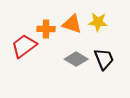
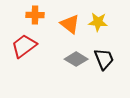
orange triangle: moved 2 px left; rotated 20 degrees clockwise
orange cross: moved 11 px left, 14 px up
